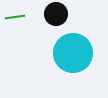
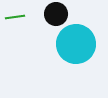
cyan circle: moved 3 px right, 9 px up
